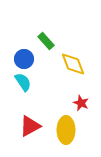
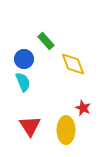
cyan semicircle: rotated 12 degrees clockwise
red star: moved 2 px right, 5 px down
red triangle: rotated 35 degrees counterclockwise
